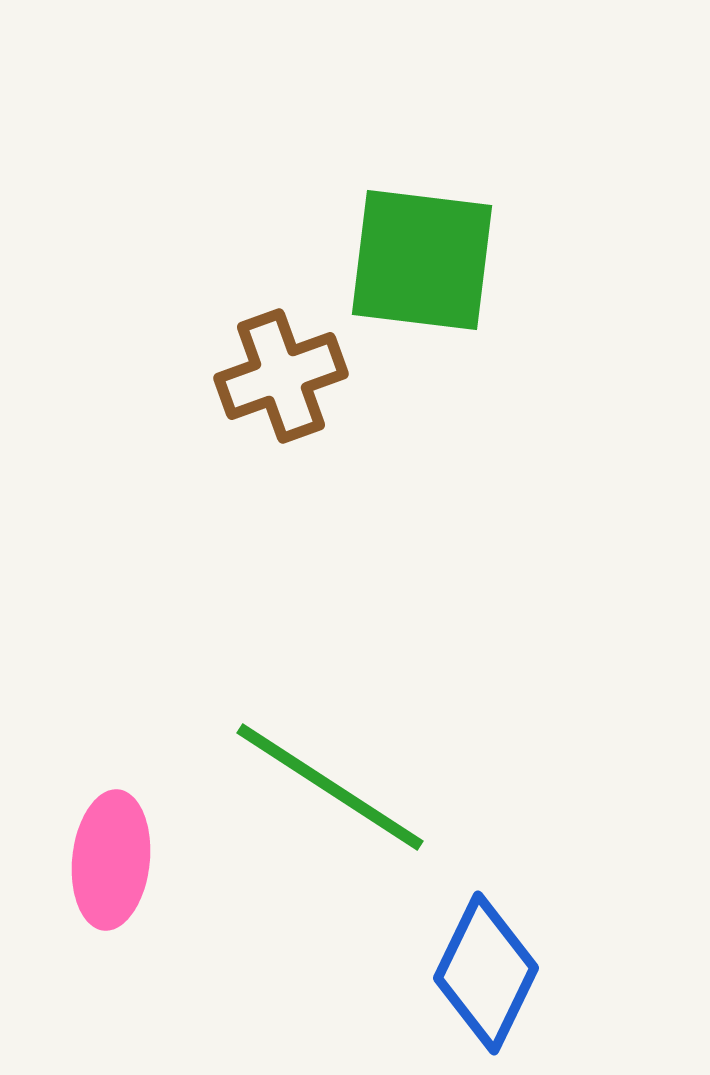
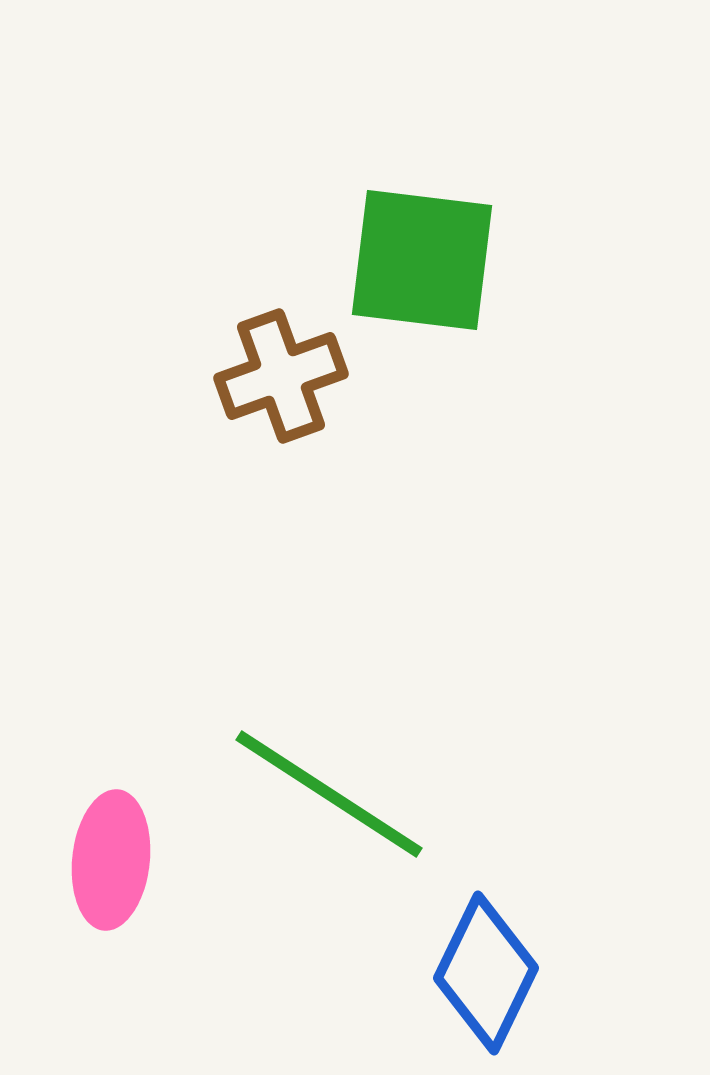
green line: moved 1 px left, 7 px down
